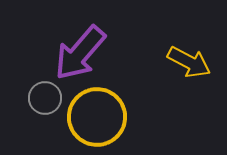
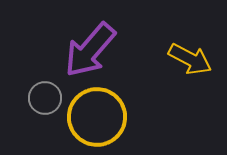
purple arrow: moved 10 px right, 3 px up
yellow arrow: moved 1 px right, 3 px up
